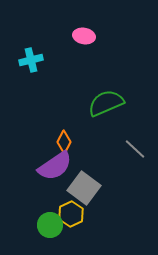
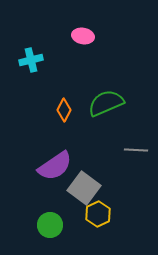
pink ellipse: moved 1 px left
orange diamond: moved 32 px up
gray line: moved 1 px right, 1 px down; rotated 40 degrees counterclockwise
yellow hexagon: moved 27 px right
